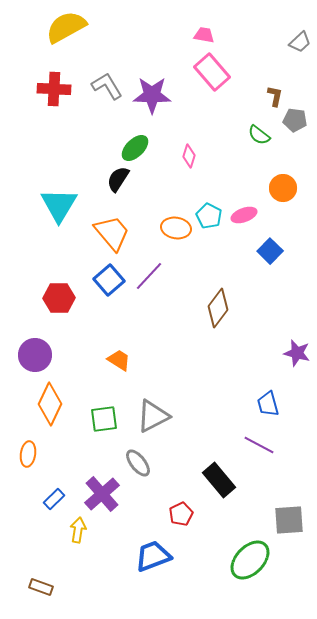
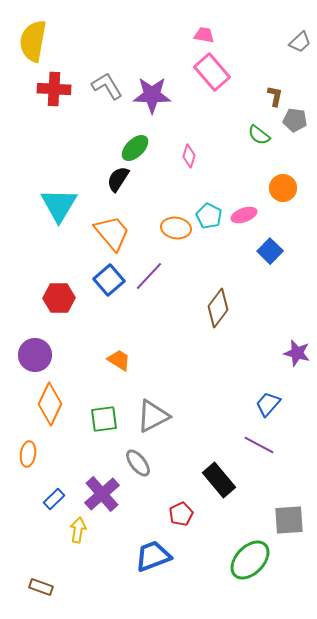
yellow semicircle at (66, 27): moved 33 px left, 14 px down; rotated 51 degrees counterclockwise
blue trapezoid at (268, 404): rotated 56 degrees clockwise
